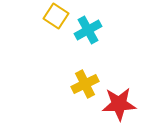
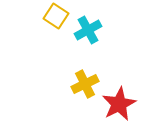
red star: rotated 24 degrees counterclockwise
